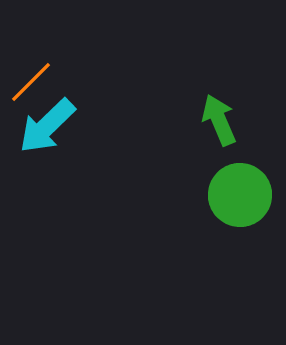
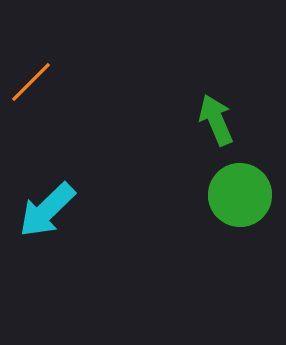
green arrow: moved 3 px left
cyan arrow: moved 84 px down
